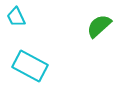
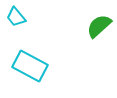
cyan trapezoid: rotated 15 degrees counterclockwise
